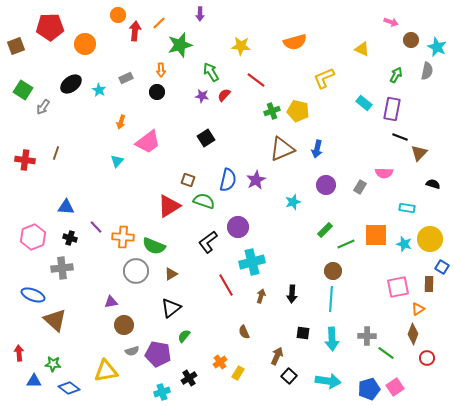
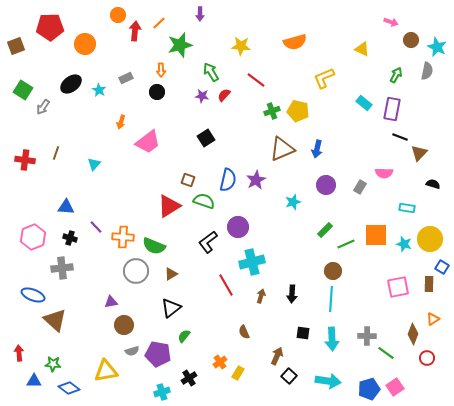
cyan triangle at (117, 161): moved 23 px left, 3 px down
orange triangle at (418, 309): moved 15 px right, 10 px down
